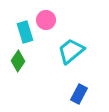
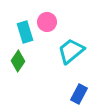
pink circle: moved 1 px right, 2 px down
